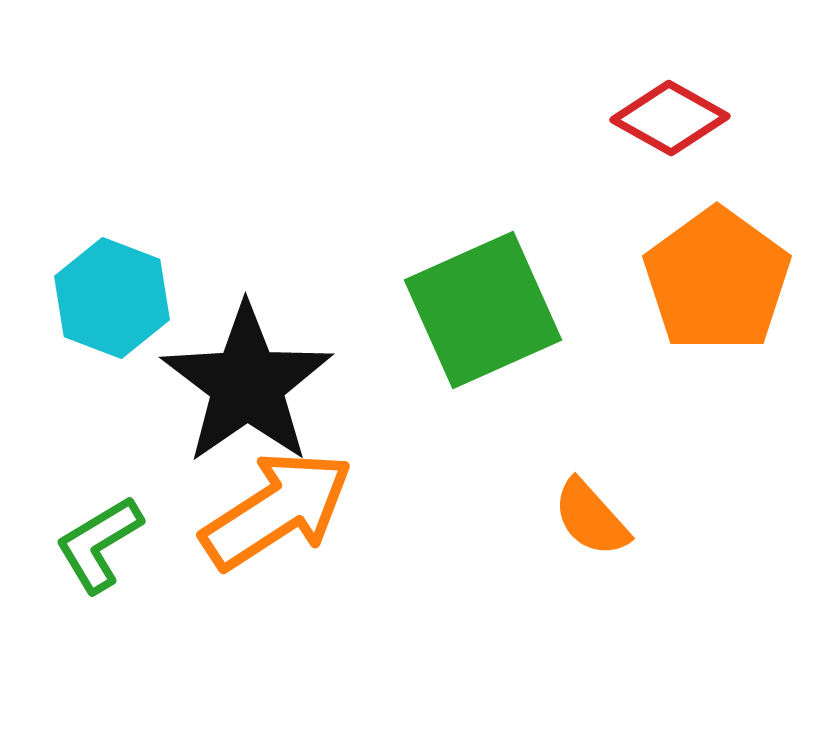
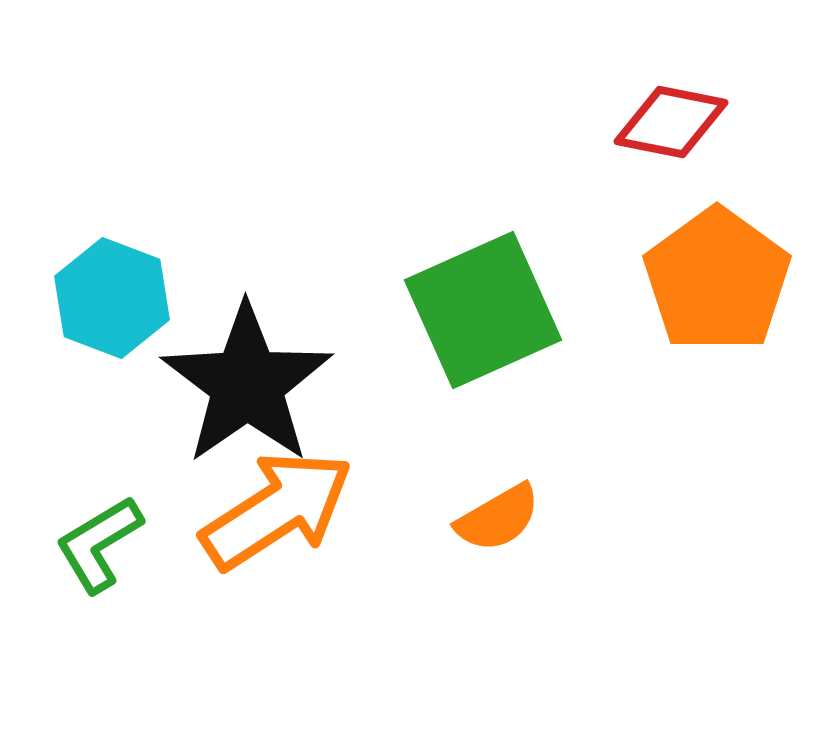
red diamond: moved 1 px right, 4 px down; rotated 18 degrees counterclockwise
orange semicircle: moved 93 px left; rotated 78 degrees counterclockwise
